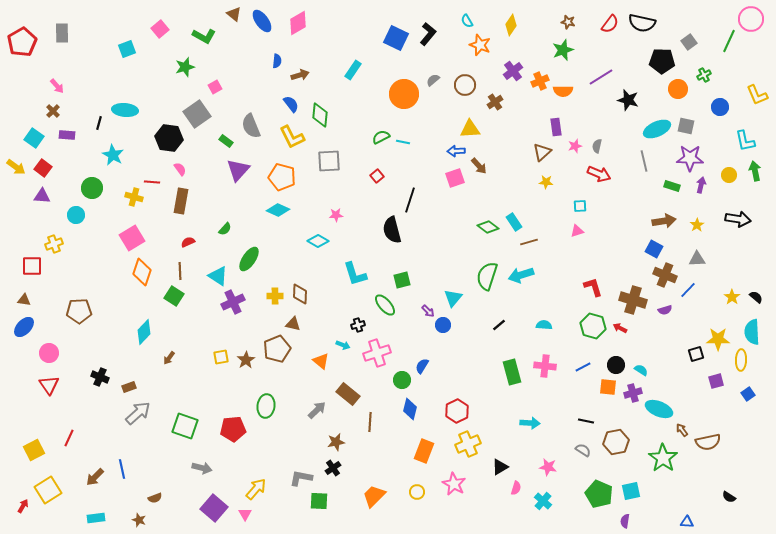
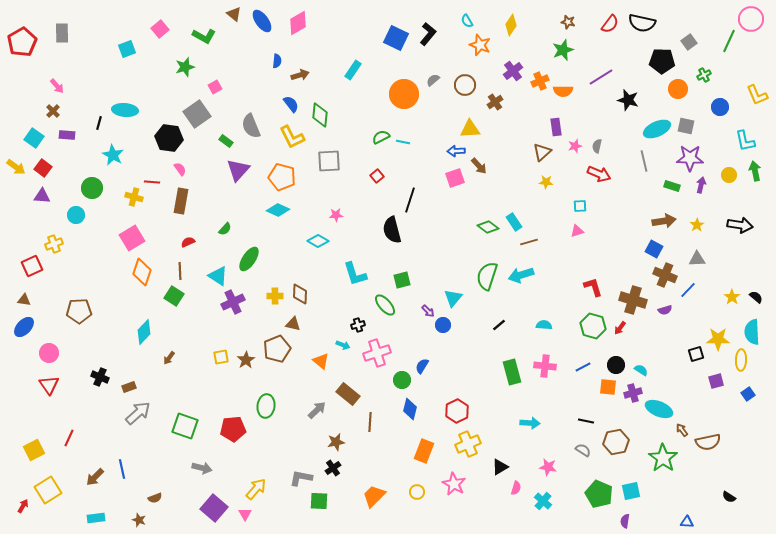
black arrow at (738, 219): moved 2 px right, 6 px down
red square at (32, 266): rotated 25 degrees counterclockwise
red arrow at (620, 328): rotated 80 degrees counterclockwise
